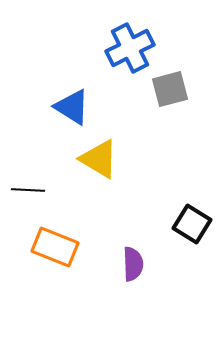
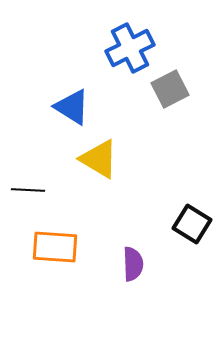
gray square: rotated 12 degrees counterclockwise
orange rectangle: rotated 18 degrees counterclockwise
